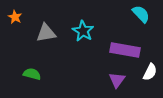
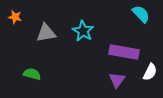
orange star: rotated 16 degrees counterclockwise
purple rectangle: moved 1 px left, 2 px down
